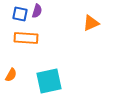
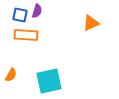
blue square: moved 1 px down
orange rectangle: moved 3 px up
